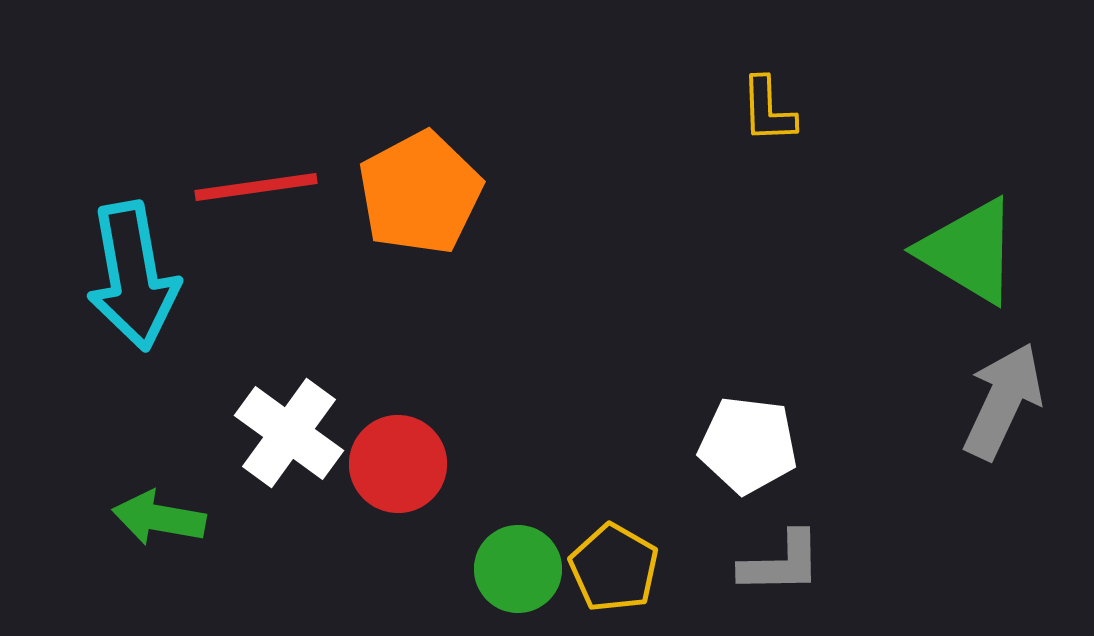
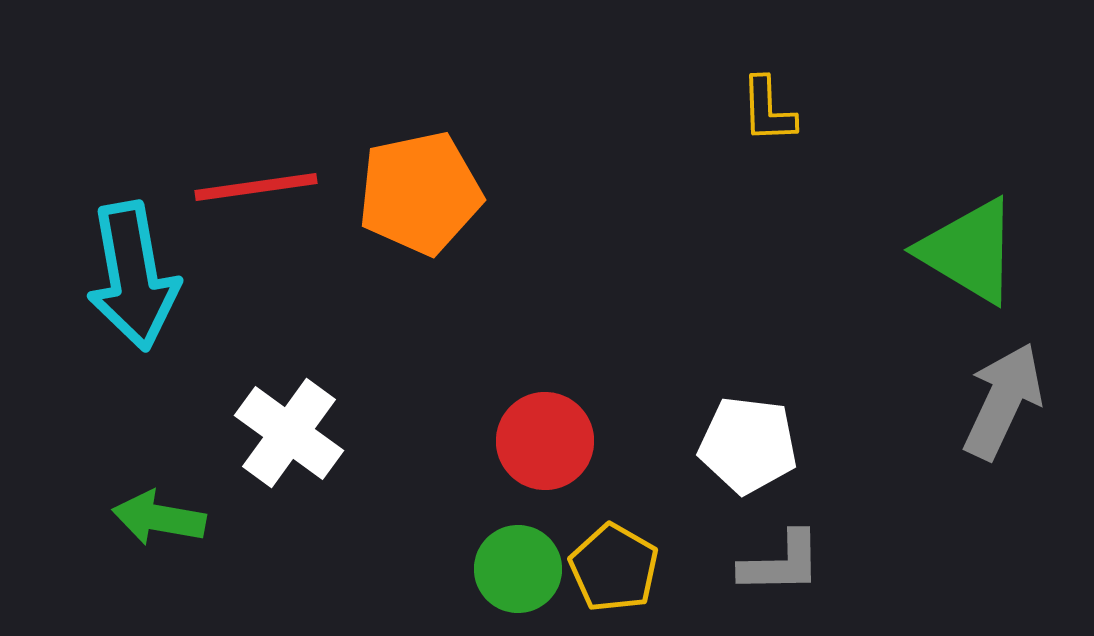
orange pentagon: rotated 16 degrees clockwise
red circle: moved 147 px right, 23 px up
